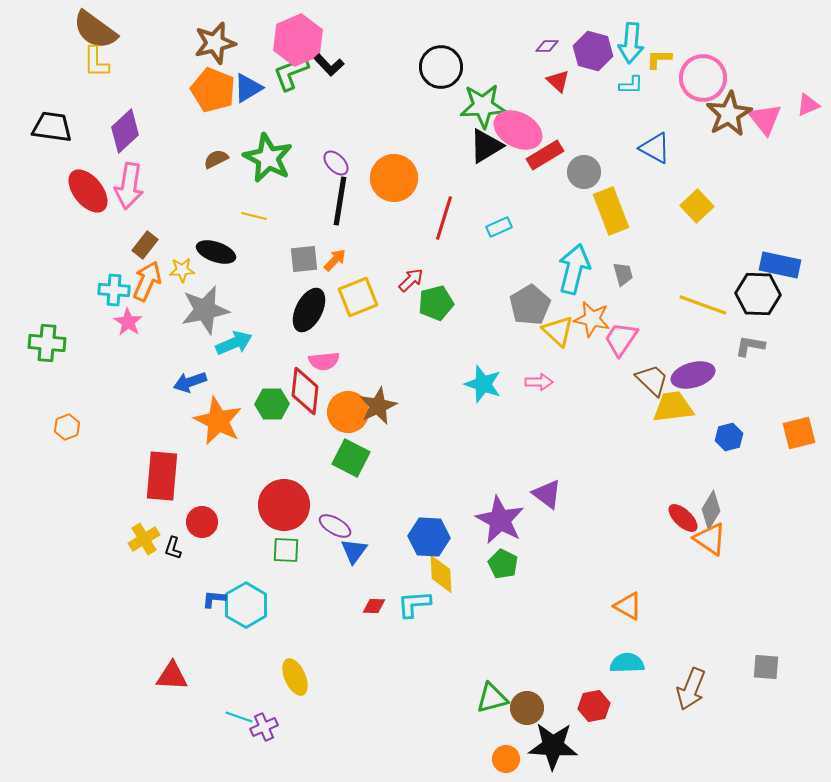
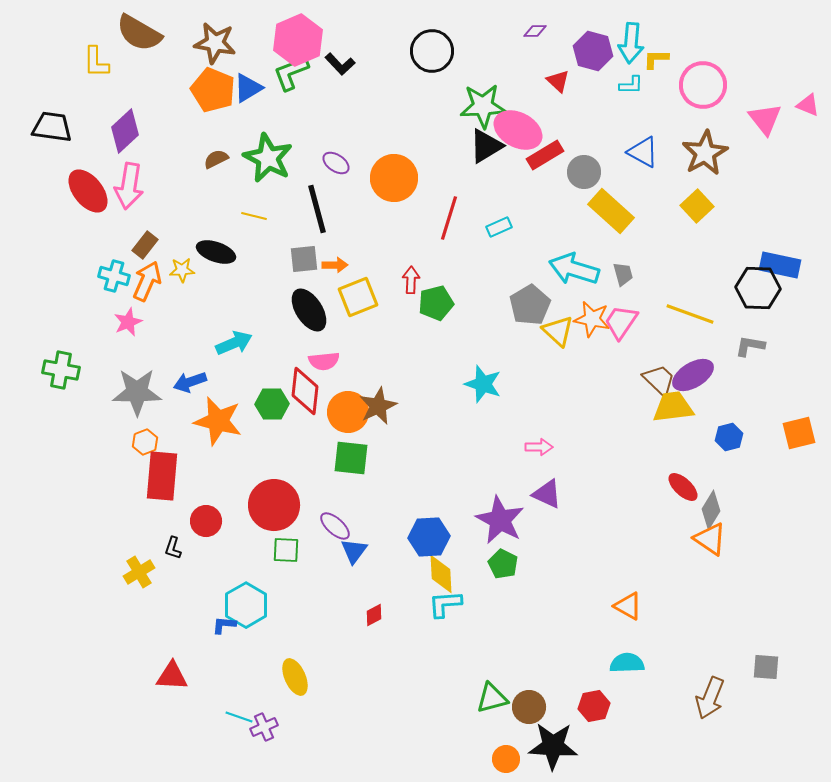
brown semicircle at (95, 30): moved 44 px right, 3 px down; rotated 6 degrees counterclockwise
brown star at (215, 43): rotated 24 degrees clockwise
purple diamond at (547, 46): moved 12 px left, 15 px up
yellow L-shape at (659, 59): moved 3 px left
black L-shape at (329, 65): moved 11 px right, 1 px up
black circle at (441, 67): moved 9 px left, 16 px up
pink circle at (703, 78): moved 7 px down
pink triangle at (808, 105): rotated 45 degrees clockwise
brown star at (729, 114): moved 24 px left, 39 px down
blue triangle at (655, 148): moved 12 px left, 4 px down
purple ellipse at (336, 163): rotated 12 degrees counterclockwise
black line at (340, 201): moved 23 px left, 8 px down; rotated 24 degrees counterclockwise
yellow rectangle at (611, 211): rotated 27 degrees counterclockwise
red line at (444, 218): moved 5 px right
orange arrow at (335, 260): moved 5 px down; rotated 45 degrees clockwise
cyan arrow at (574, 269): rotated 87 degrees counterclockwise
red arrow at (411, 280): rotated 44 degrees counterclockwise
cyan cross at (114, 290): moved 14 px up; rotated 12 degrees clockwise
black hexagon at (758, 294): moved 6 px up
yellow line at (703, 305): moved 13 px left, 9 px down
gray star at (205, 310): moved 68 px left, 82 px down; rotated 12 degrees clockwise
black ellipse at (309, 310): rotated 60 degrees counterclockwise
pink star at (128, 322): rotated 16 degrees clockwise
pink trapezoid at (621, 339): moved 17 px up
green cross at (47, 343): moved 14 px right, 27 px down; rotated 6 degrees clockwise
purple ellipse at (693, 375): rotated 15 degrees counterclockwise
brown trapezoid at (652, 380): moved 7 px right
pink arrow at (539, 382): moved 65 px down
orange star at (218, 421): rotated 12 degrees counterclockwise
orange hexagon at (67, 427): moved 78 px right, 15 px down
green square at (351, 458): rotated 21 degrees counterclockwise
purple triangle at (547, 494): rotated 12 degrees counterclockwise
red circle at (284, 505): moved 10 px left
red ellipse at (683, 518): moved 31 px up
red circle at (202, 522): moved 4 px right, 1 px up
purple ellipse at (335, 526): rotated 12 degrees clockwise
blue hexagon at (429, 537): rotated 6 degrees counterclockwise
yellow cross at (144, 539): moved 5 px left, 33 px down
blue L-shape at (214, 599): moved 10 px right, 26 px down
cyan L-shape at (414, 604): moved 31 px right
red diamond at (374, 606): moved 9 px down; rotated 30 degrees counterclockwise
brown arrow at (691, 689): moved 19 px right, 9 px down
brown circle at (527, 708): moved 2 px right, 1 px up
